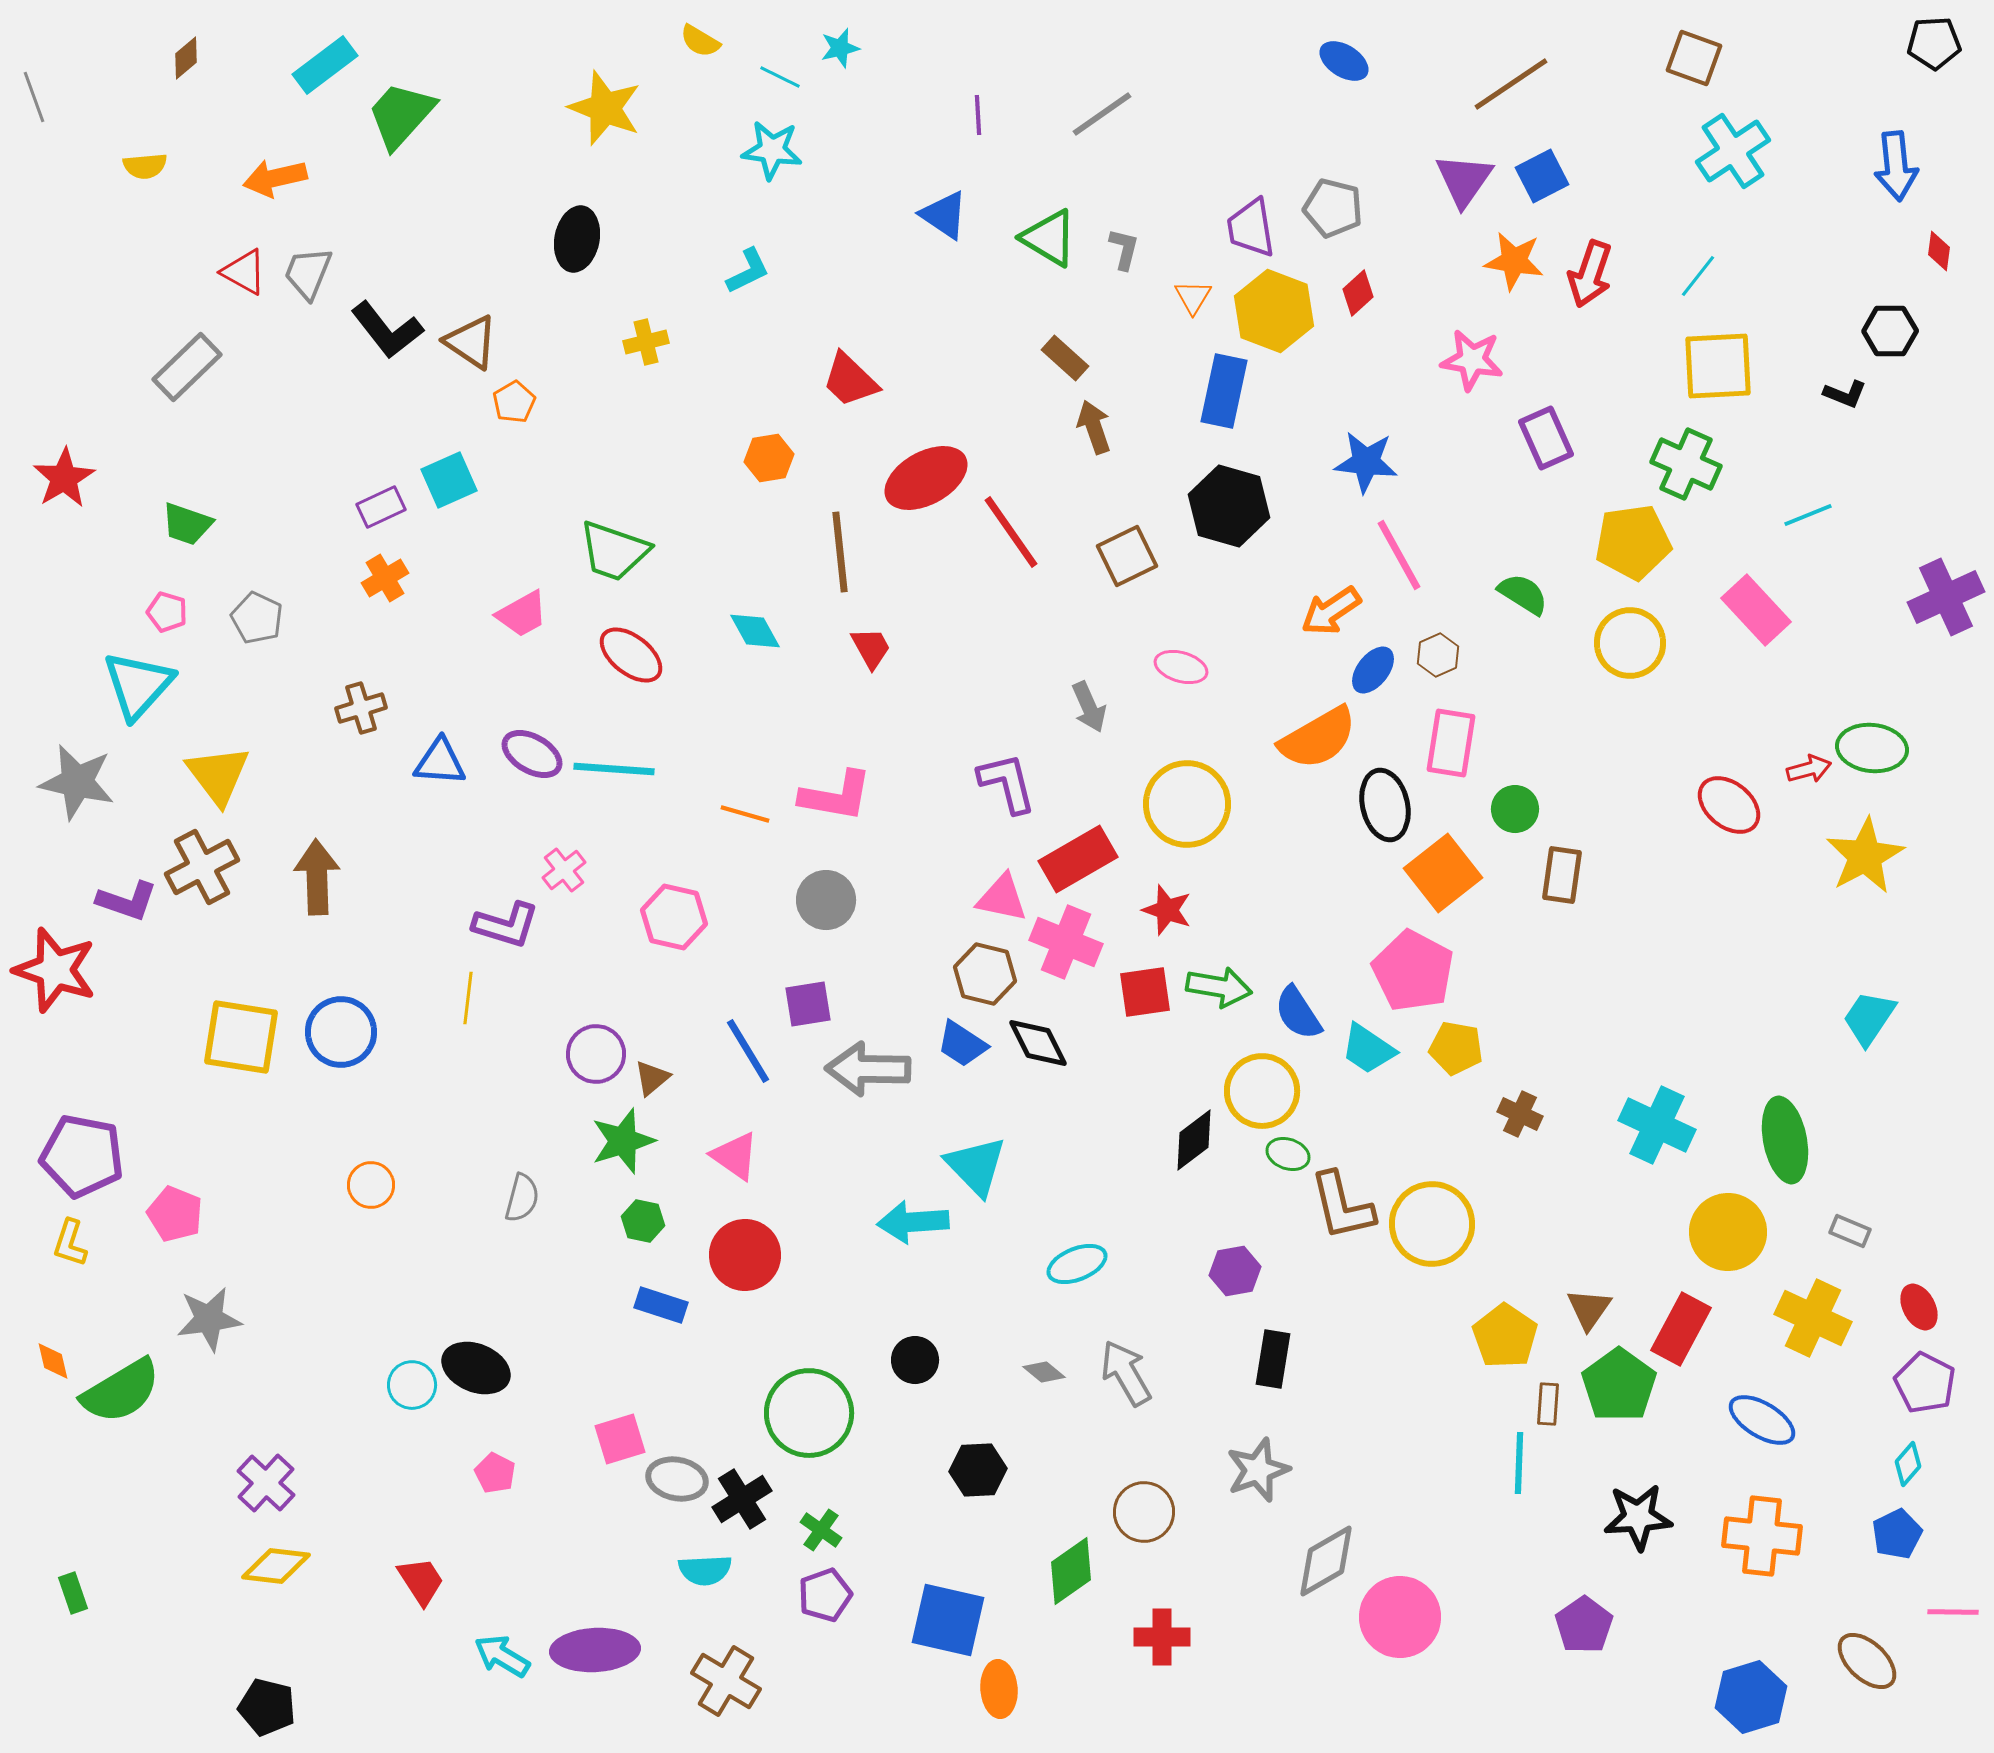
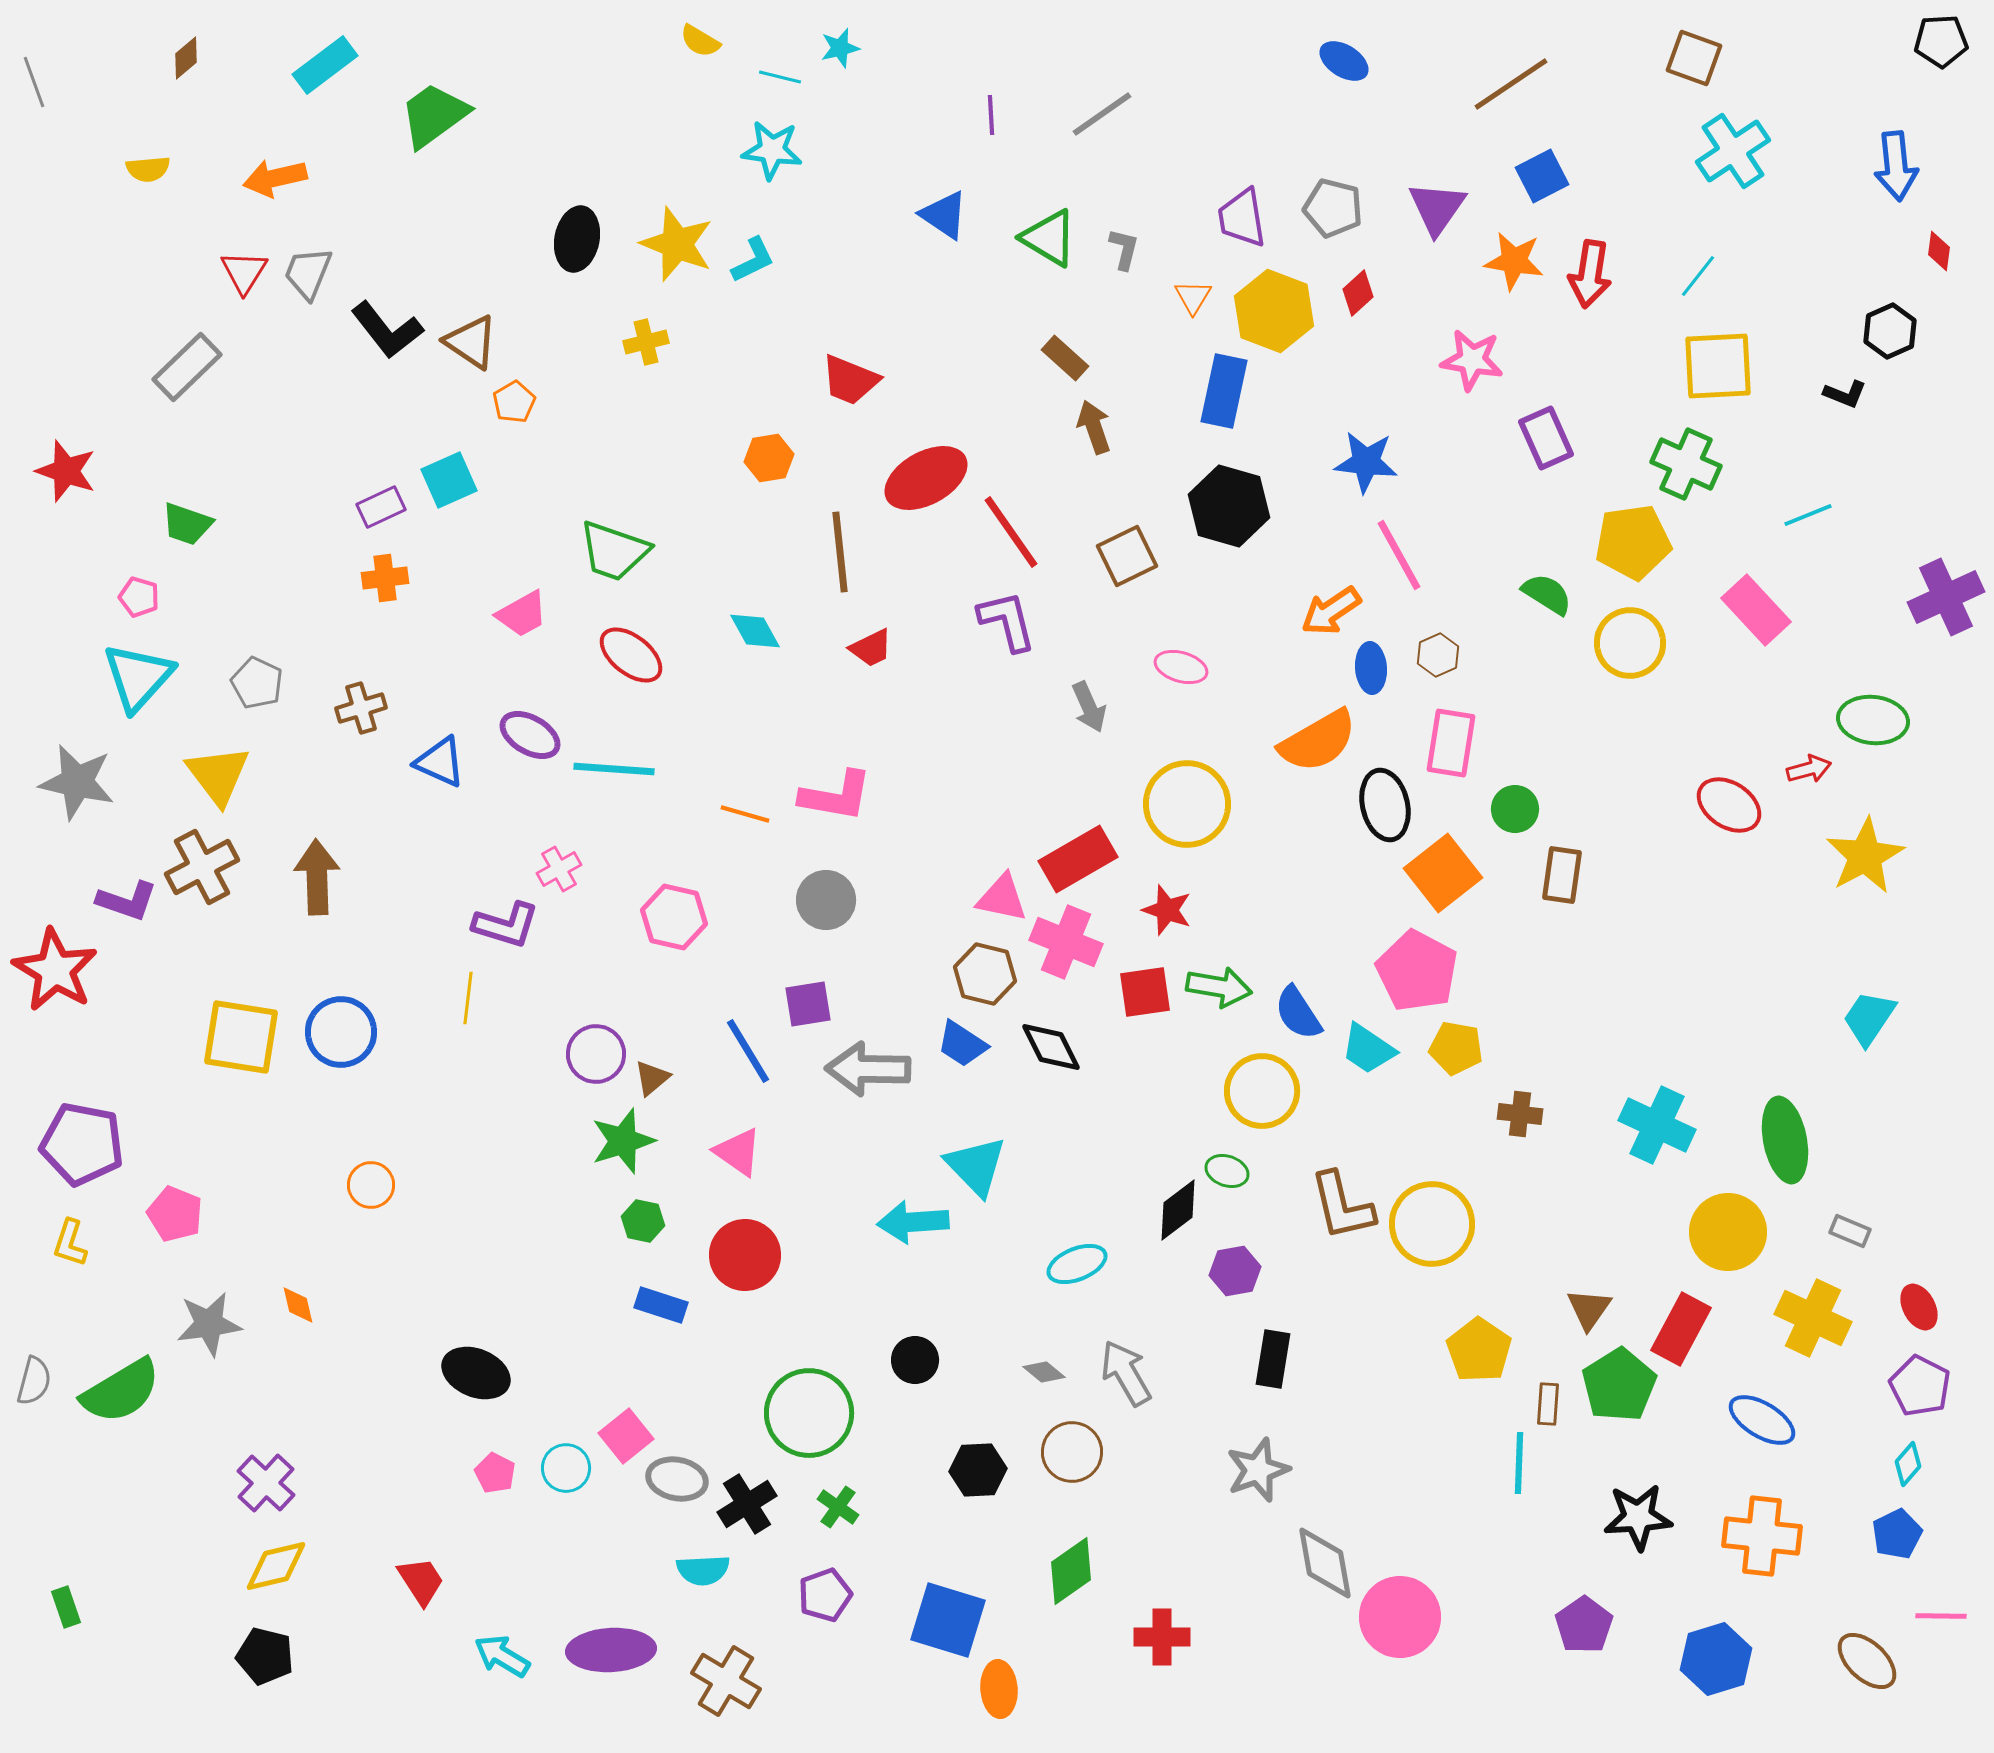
black pentagon at (1934, 43): moved 7 px right, 2 px up
cyan line at (780, 77): rotated 12 degrees counterclockwise
gray line at (34, 97): moved 15 px up
yellow star at (605, 108): moved 72 px right, 136 px down
green trapezoid at (401, 115): moved 33 px right; rotated 12 degrees clockwise
purple line at (978, 115): moved 13 px right
yellow semicircle at (145, 166): moved 3 px right, 3 px down
purple triangle at (1464, 180): moved 27 px left, 28 px down
purple trapezoid at (1251, 228): moved 9 px left, 10 px up
cyan L-shape at (748, 271): moved 5 px right, 11 px up
red triangle at (244, 272): rotated 33 degrees clockwise
red arrow at (1590, 274): rotated 10 degrees counterclockwise
black hexagon at (1890, 331): rotated 24 degrees counterclockwise
red trapezoid at (850, 380): rotated 22 degrees counterclockwise
red star at (64, 478): moved 2 px right, 7 px up; rotated 22 degrees counterclockwise
orange cross at (385, 578): rotated 24 degrees clockwise
green semicircle at (1523, 594): moved 24 px right
pink pentagon at (167, 612): moved 28 px left, 15 px up
gray pentagon at (257, 618): moved 65 px down
red trapezoid at (871, 648): rotated 93 degrees clockwise
blue ellipse at (1373, 670): moved 2 px left, 2 px up; rotated 42 degrees counterclockwise
cyan triangle at (138, 685): moved 8 px up
orange semicircle at (1318, 738): moved 3 px down
green ellipse at (1872, 748): moved 1 px right, 28 px up
purple ellipse at (532, 754): moved 2 px left, 19 px up
blue triangle at (440, 762): rotated 20 degrees clockwise
purple L-shape at (1007, 783): moved 162 px up
red ellipse at (1729, 805): rotated 6 degrees counterclockwise
pink cross at (564, 870): moved 5 px left, 1 px up; rotated 9 degrees clockwise
red star at (55, 970): rotated 12 degrees clockwise
pink pentagon at (1413, 971): moved 4 px right
black diamond at (1038, 1043): moved 13 px right, 4 px down
brown cross at (1520, 1114): rotated 18 degrees counterclockwise
black diamond at (1194, 1140): moved 16 px left, 70 px down
green ellipse at (1288, 1154): moved 61 px left, 17 px down
purple pentagon at (82, 1156): moved 12 px up
pink triangle at (735, 1156): moved 3 px right, 4 px up
gray semicircle at (522, 1198): moved 488 px left, 183 px down
gray star at (209, 1319): moved 5 px down
yellow pentagon at (1505, 1336): moved 26 px left, 14 px down
orange diamond at (53, 1361): moved 245 px right, 56 px up
black ellipse at (476, 1368): moved 5 px down
purple pentagon at (1925, 1383): moved 5 px left, 3 px down
cyan circle at (412, 1385): moved 154 px right, 83 px down
green pentagon at (1619, 1385): rotated 4 degrees clockwise
pink square at (620, 1439): moved 6 px right, 3 px up; rotated 22 degrees counterclockwise
black cross at (742, 1499): moved 5 px right, 5 px down
brown circle at (1144, 1512): moved 72 px left, 60 px up
green cross at (821, 1530): moved 17 px right, 23 px up
gray diamond at (1326, 1561): moved 1 px left, 2 px down; rotated 70 degrees counterclockwise
yellow diamond at (276, 1566): rotated 20 degrees counterclockwise
cyan semicircle at (705, 1570): moved 2 px left
green rectangle at (73, 1593): moved 7 px left, 14 px down
pink line at (1953, 1612): moved 12 px left, 4 px down
blue square at (948, 1620): rotated 4 degrees clockwise
purple ellipse at (595, 1650): moved 16 px right
blue hexagon at (1751, 1697): moved 35 px left, 38 px up
black pentagon at (267, 1707): moved 2 px left, 51 px up
